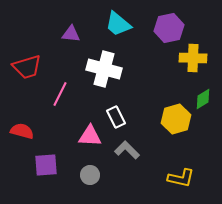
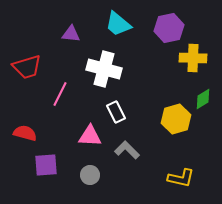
white rectangle: moved 5 px up
red semicircle: moved 3 px right, 2 px down
